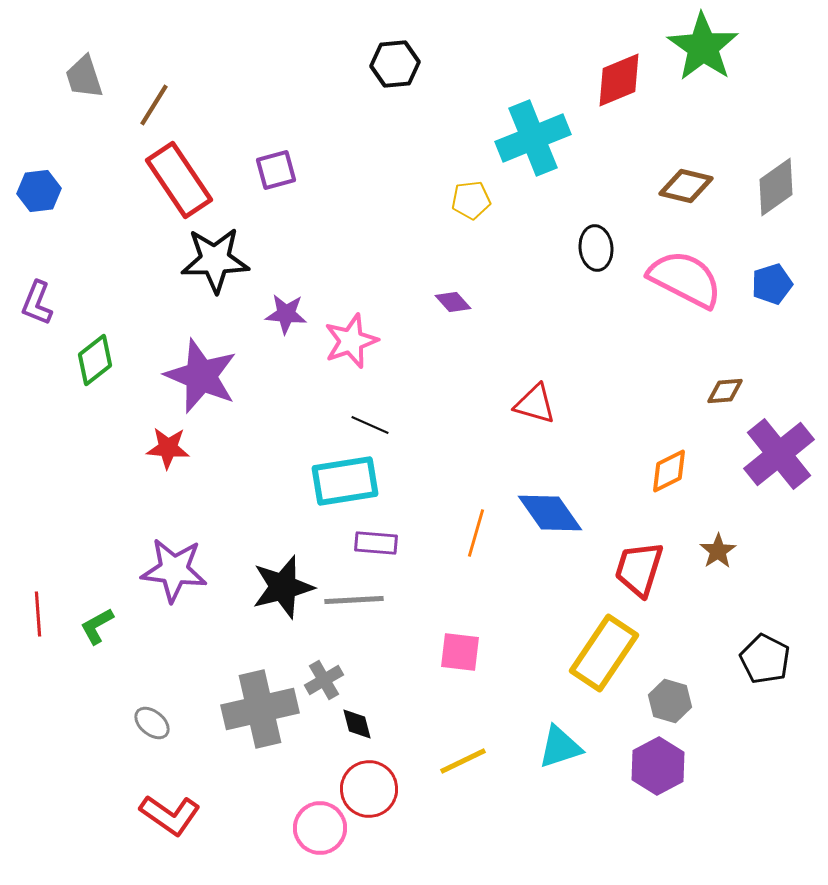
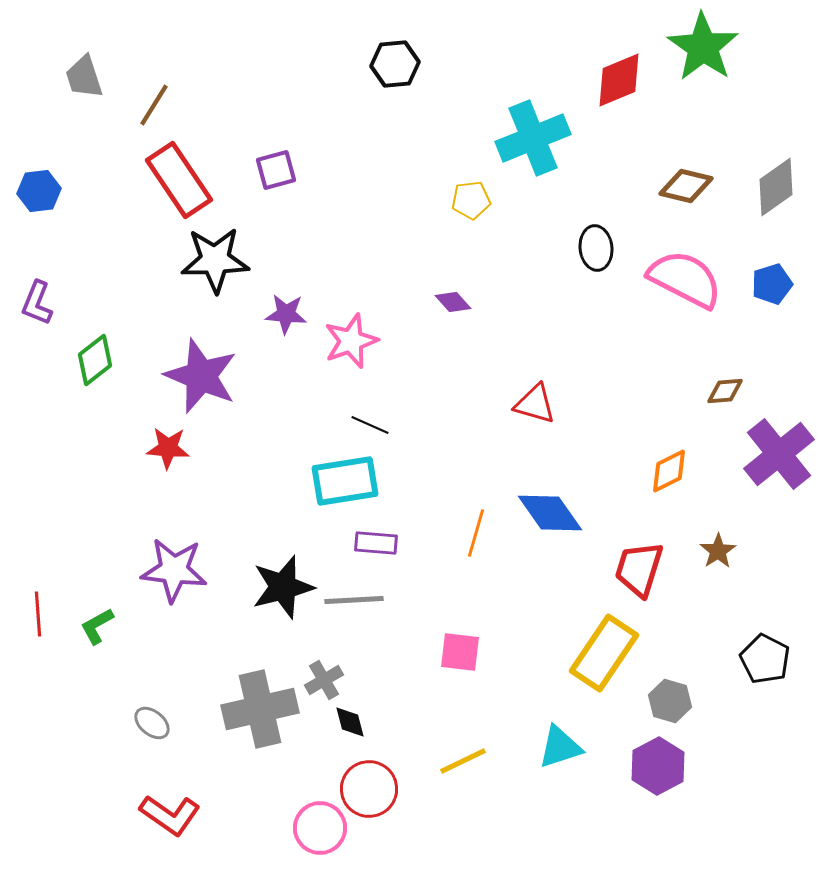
black diamond at (357, 724): moved 7 px left, 2 px up
